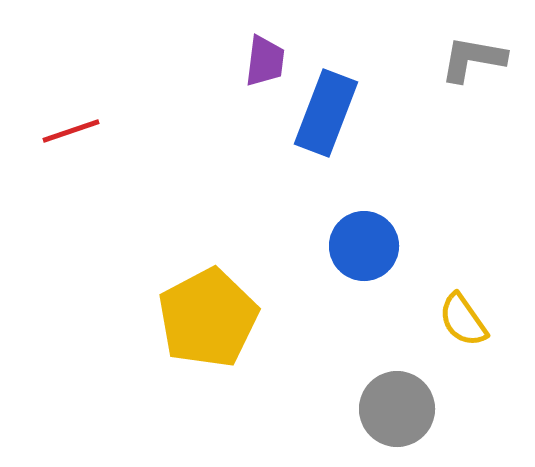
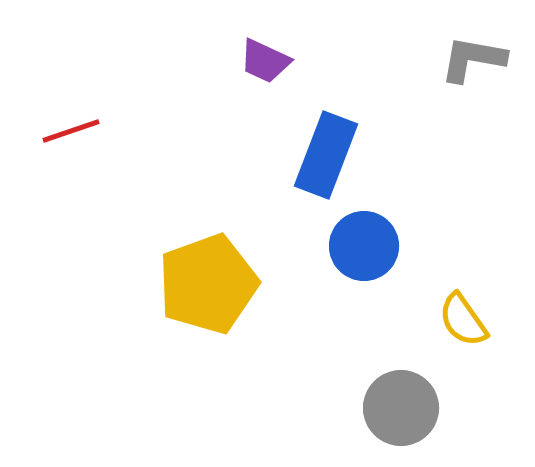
purple trapezoid: rotated 108 degrees clockwise
blue rectangle: moved 42 px down
yellow pentagon: moved 34 px up; rotated 8 degrees clockwise
gray circle: moved 4 px right, 1 px up
